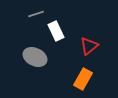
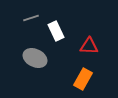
gray line: moved 5 px left, 4 px down
red triangle: rotated 42 degrees clockwise
gray ellipse: moved 1 px down
